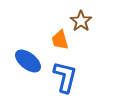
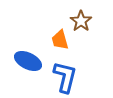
blue ellipse: rotated 12 degrees counterclockwise
